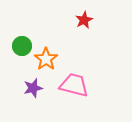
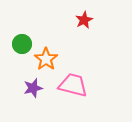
green circle: moved 2 px up
pink trapezoid: moved 1 px left
